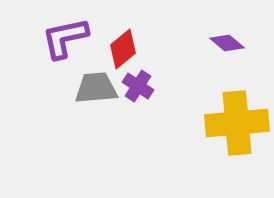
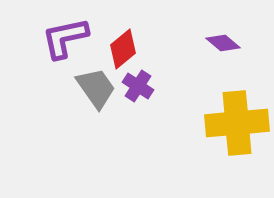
purple diamond: moved 4 px left
gray trapezoid: rotated 60 degrees clockwise
